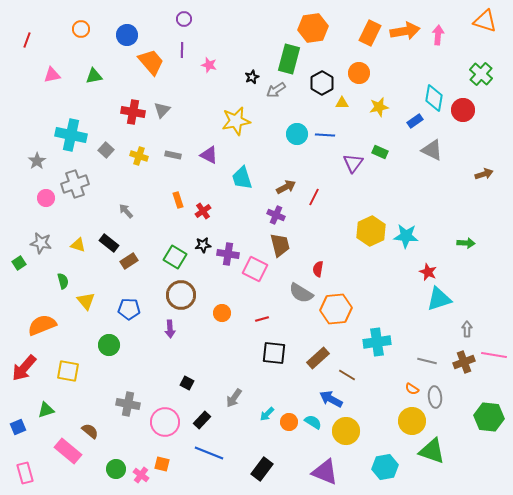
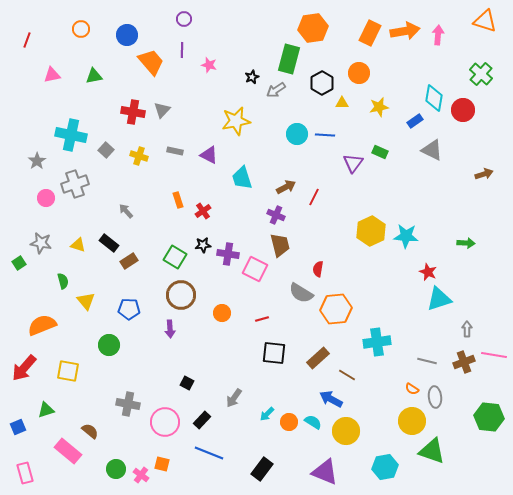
gray rectangle at (173, 155): moved 2 px right, 4 px up
